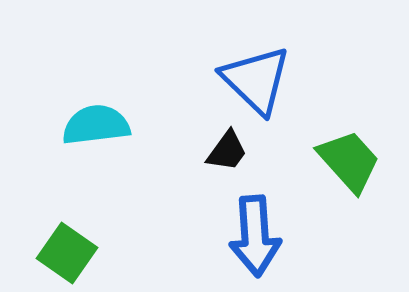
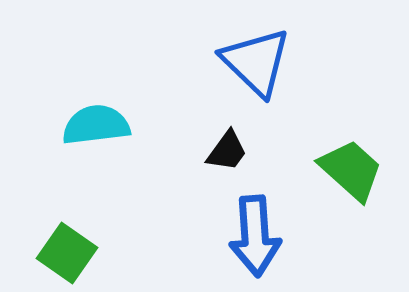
blue triangle: moved 18 px up
green trapezoid: moved 2 px right, 9 px down; rotated 6 degrees counterclockwise
